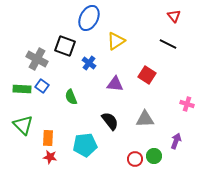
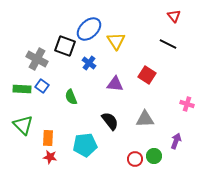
blue ellipse: moved 11 px down; rotated 20 degrees clockwise
yellow triangle: rotated 30 degrees counterclockwise
